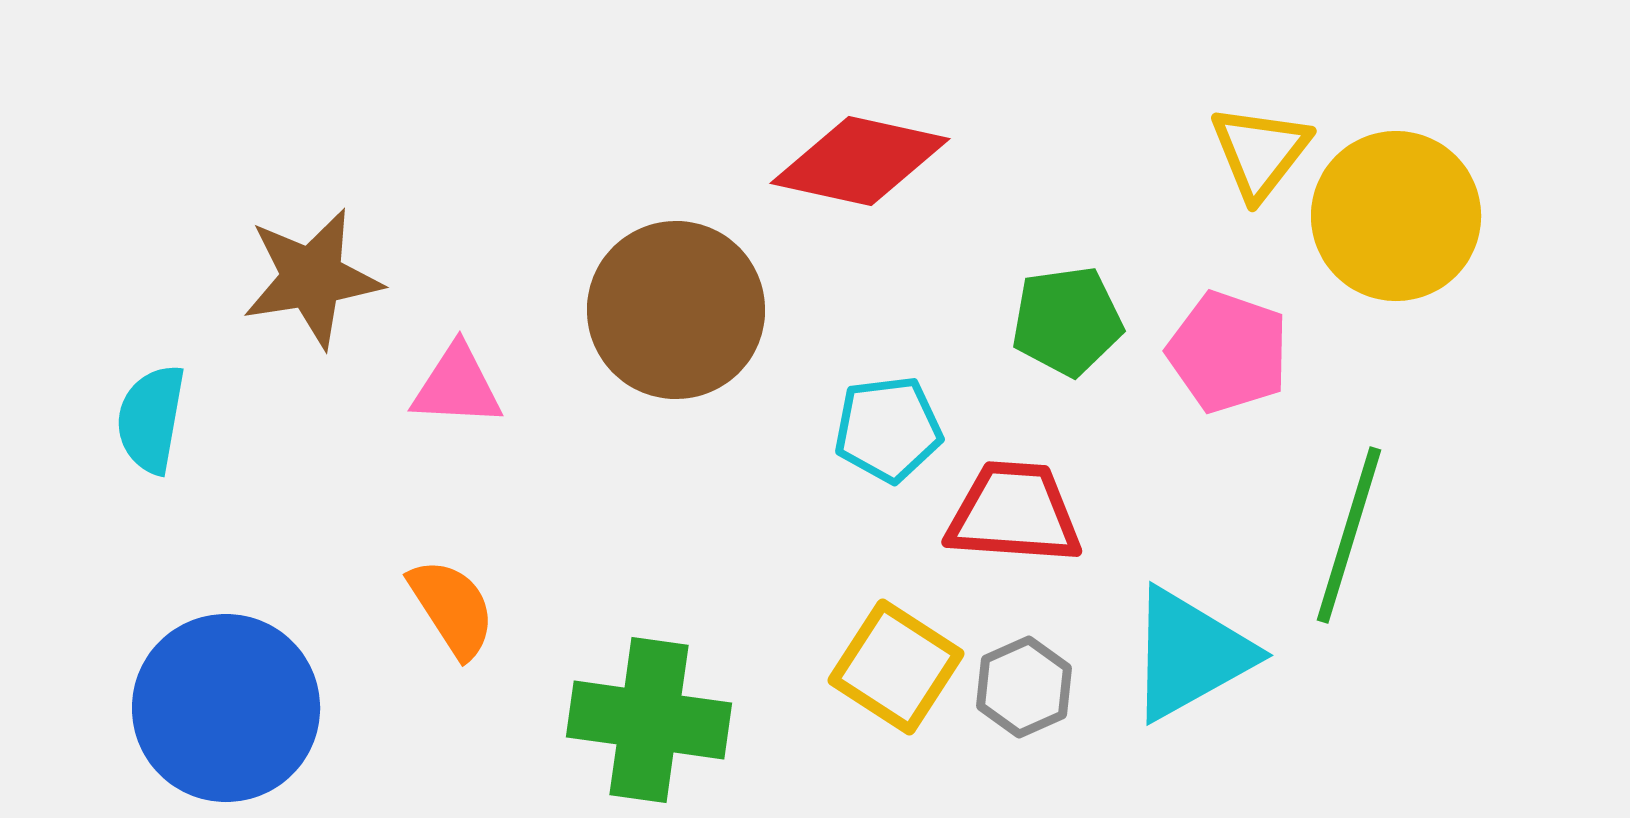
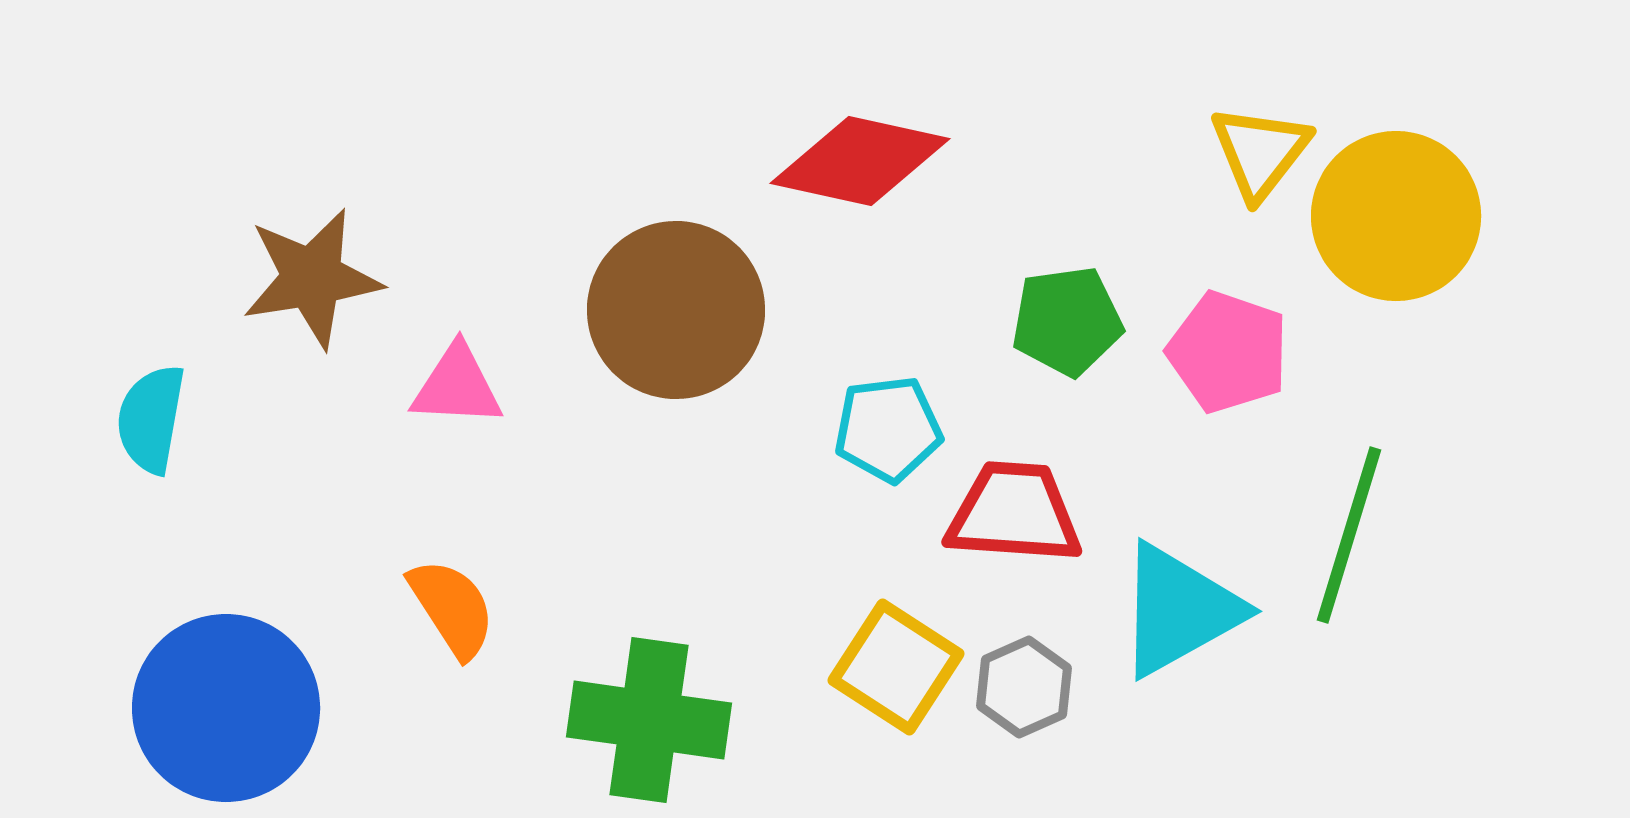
cyan triangle: moved 11 px left, 44 px up
